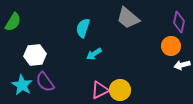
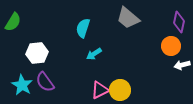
white hexagon: moved 2 px right, 2 px up
